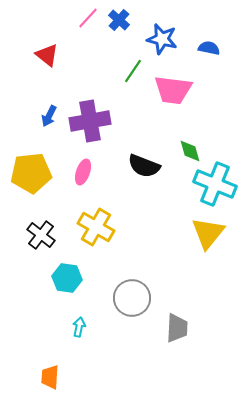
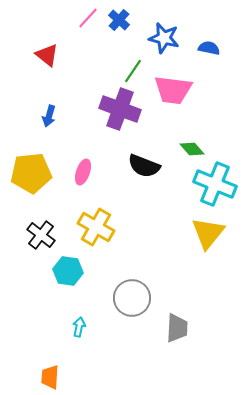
blue star: moved 2 px right, 1 px up
blue arrow: rotated 10 degrees counterclockwise
purple cross: moved 30 px right, 12 px up; rotated 30 degrees clockwise
green diamond: moved 2 px right, 2 px up; rotated 25 degrees counterclockwise
cyan hexagon: moved 1 px right, 7 px up
